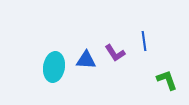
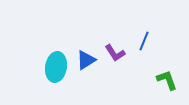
blue line: rotated 30 degrees clockwise
blue triangle: rotated 35 degrees counterclockwise
cyan ellipse: moved 2 px right
